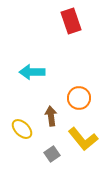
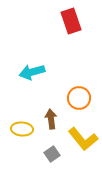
cyan arrow: rotated 15 degrees counterclockwise
brown arrow: moved 3 px down
yellow ellipse: rotated 40 degrees counterclockwise
